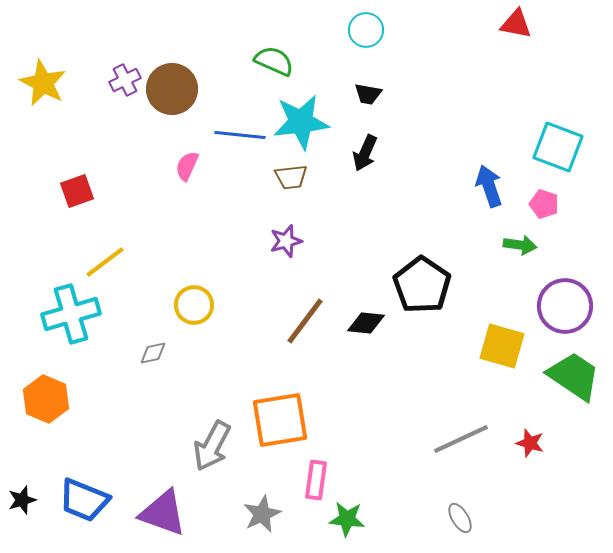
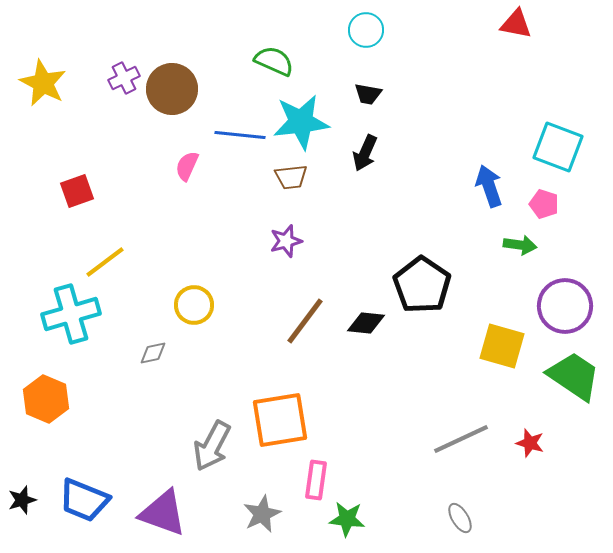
purple cross: moved 1 px left, 2 px up
